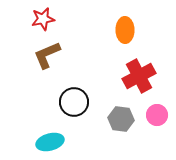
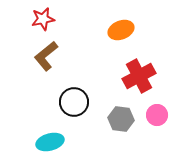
orange ellipse: moved 4 px left; rotated 70 degrees clockwise
brown L-shape: moved 1 px left, 1 px down; rotated 16 degrees counterclockwise
